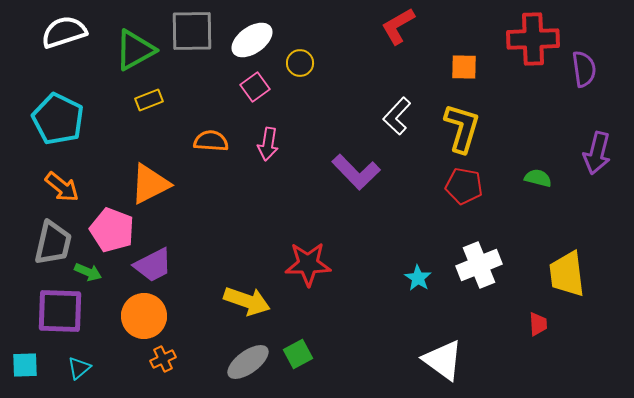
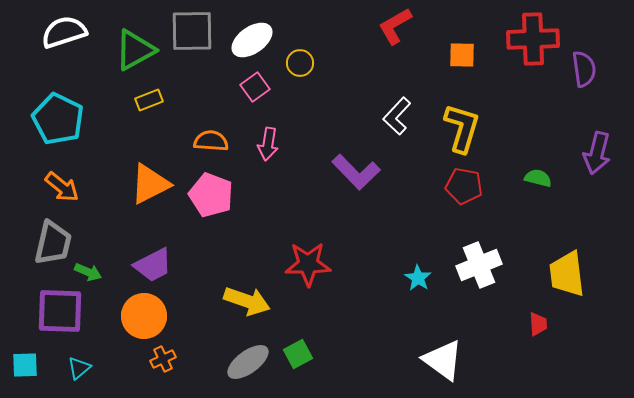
red L-shape: moved 3 px left
orange square: moved 2 px left, 12 px up
pink pentagon: moved 99 px right, 35 px up
